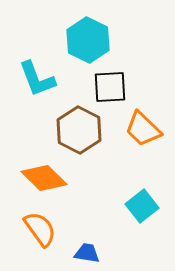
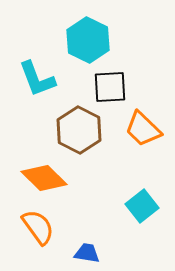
orange semicircle: moved 2 px left, 2 px up
